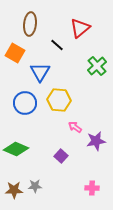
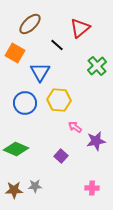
brown ellipse: rotated 40 degrees clockwise
